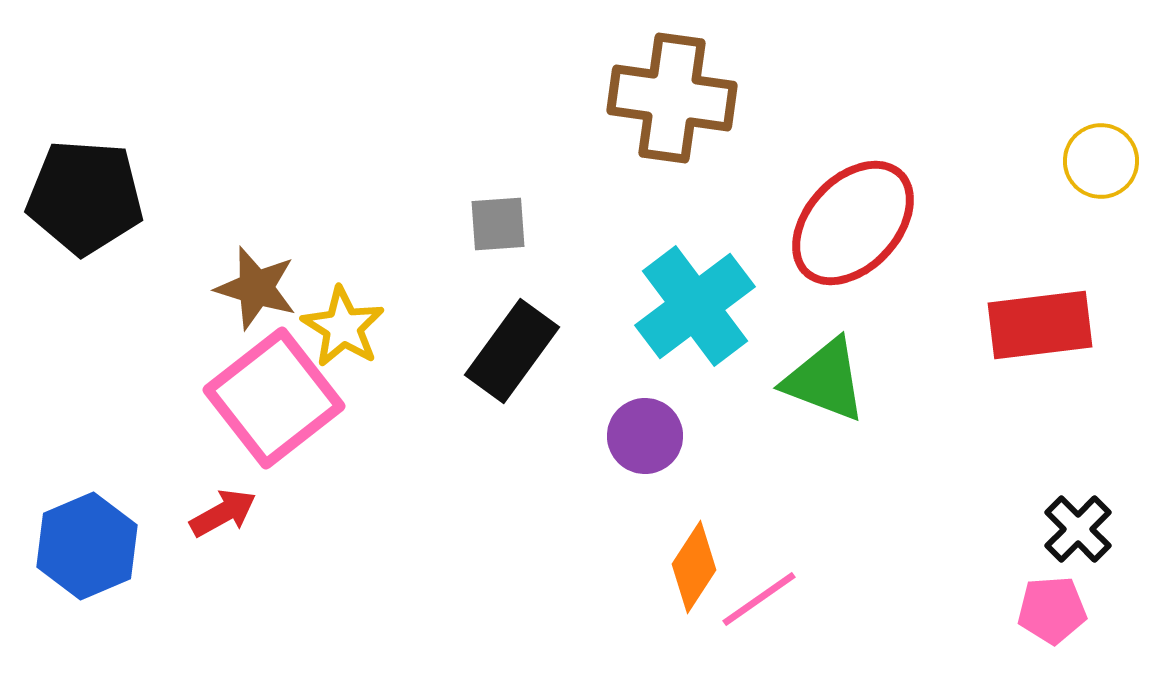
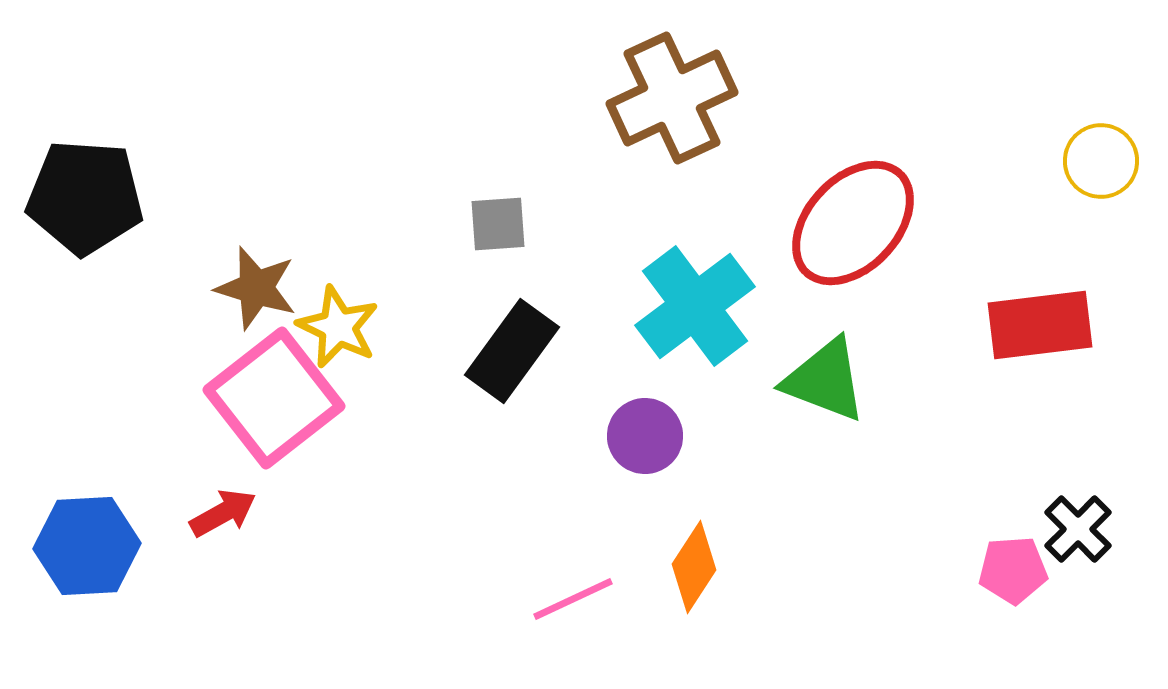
brown cross: rotated 33 degrees counterclockwise
yellow star: moved 5 px left; rotated 6 degrees counterclockwise
blue hexagon: rotated 20 degrees clockwise
pink line: moved 186 px left; rotated 10 degrees clockwise
pink pentagon: moved 39 px left, 40 px up
